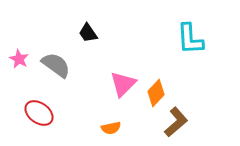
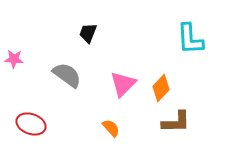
black trapezoid: rotated 55 degrees clockwise
pink star: moved 5 px left; rotated 24 degrees counterclockwise
gray semicircle: moved 11 px right, 10 px down
orange diamond: moved 5 px right, 5 px up
red ellipse: moved 8 px left, 11 px down; rotated 16 degrees counterclockwise
brown L-shape: rotated 40 degrees clockwise
orange semicircle: rotated 120 degrees counterclockwise
